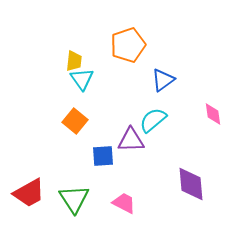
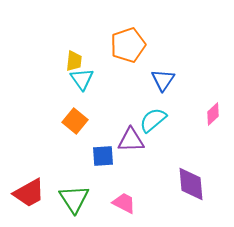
blue triangle: rotated 20 degrees counterclockwise
pink diamond: rotated 55 degrees clockwise
